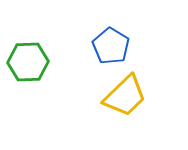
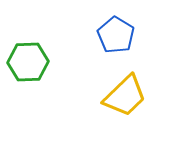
blue pentagon: moved 5 px right, 11 px up
